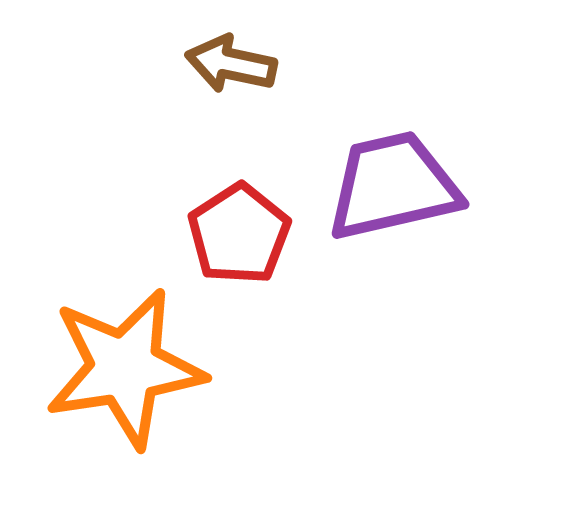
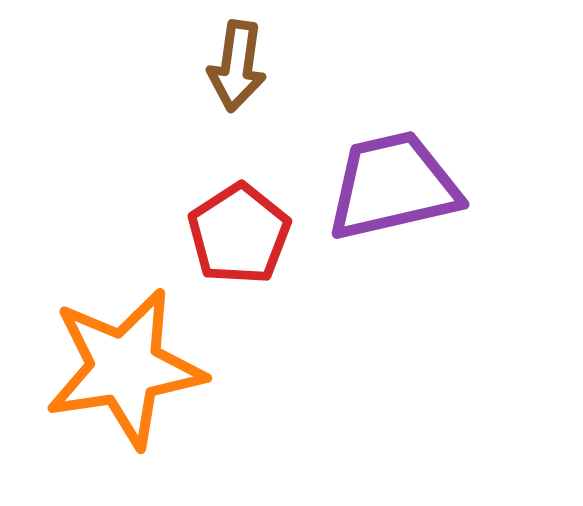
brown arrow: moved 6 px right, 2 px down; rotated 94 degrees counterclockwise
